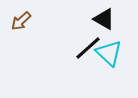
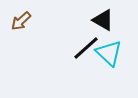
black triangle: moved 1 px left, 1 px down
black line: moved 2 px left
